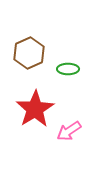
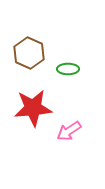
brown hexagon: rotated 12 degrees counterclockwise
red star: moved 2 px left, 1 px up; rotated 27 degrees clockwise
